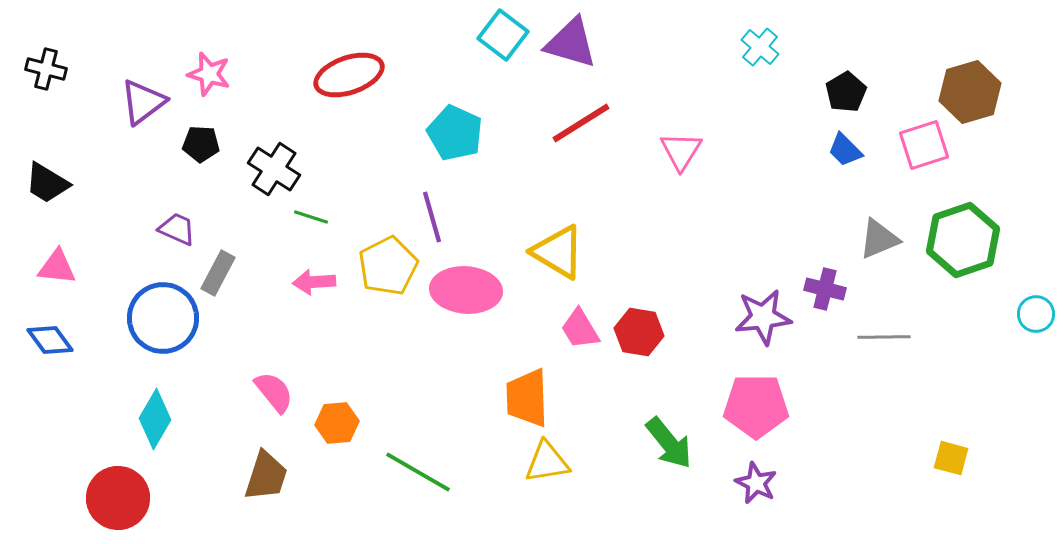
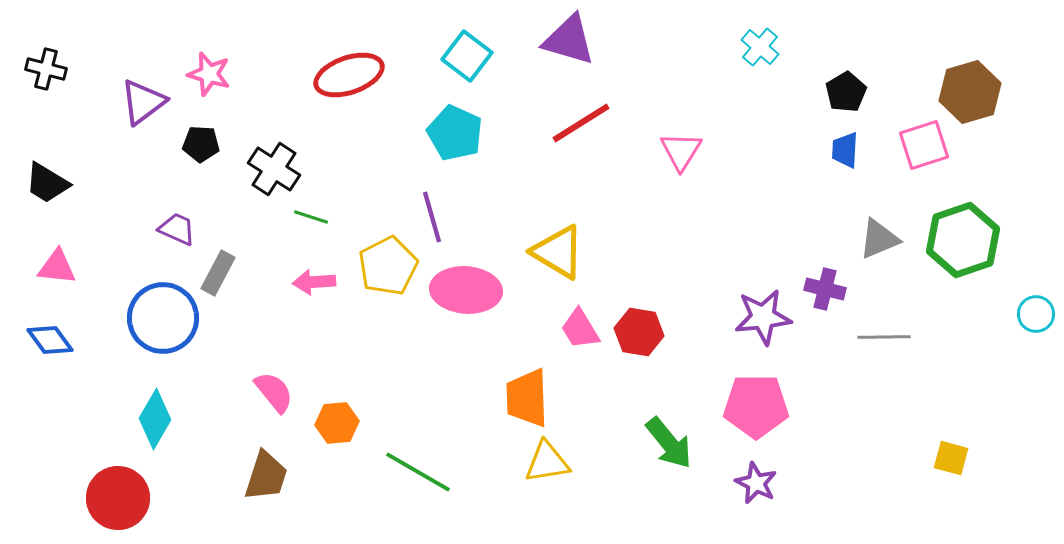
cyan square at (503, 35): moved 36 px left, 21 px down
purple triangle at (571, 43): moved 2 px left, 3 px up
blue trapezoid at (845, 150): rotated 48 degrees clockwise
